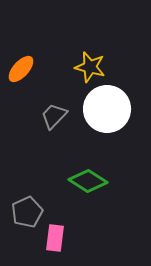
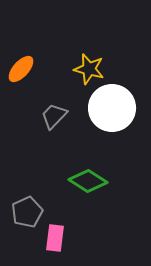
yellow star: moved 1 px left, 2 px down
white circle: moved 5 px right, 1 px up
